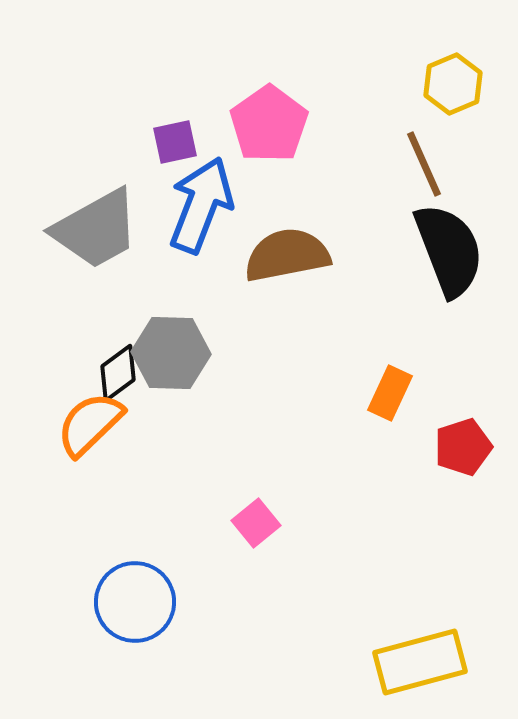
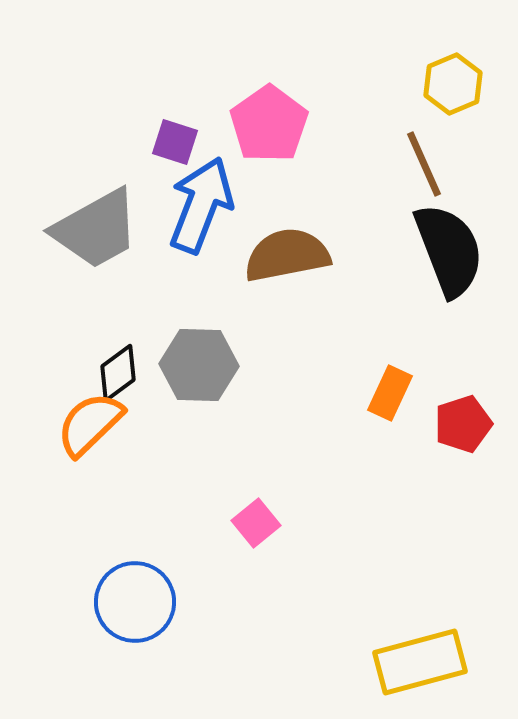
purple square: rotated 30 degrees clockwise
gray hexagon: moved 28 px right, 12 px down
red pentagon: moved 23 px up
